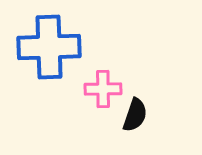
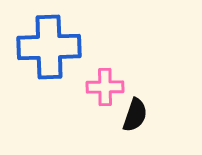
pink cross: moved 2 px right, 2 px up
